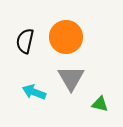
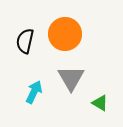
orange circle: moved 1 px left, 3 px up
cyan arrow: rotated 95 degrees clockwise
green triangle: moved 1 px up; rotated 18 degrees clockwise
